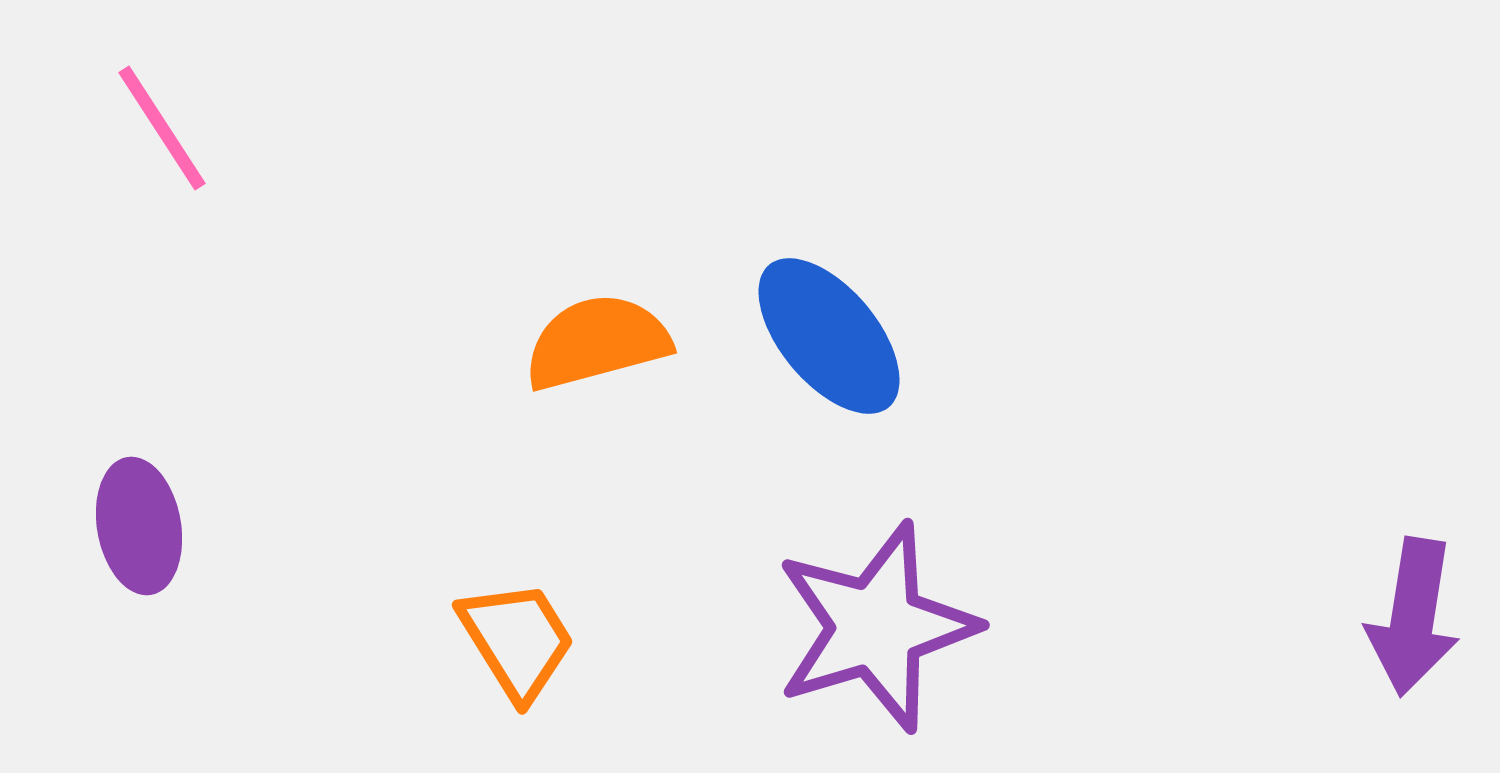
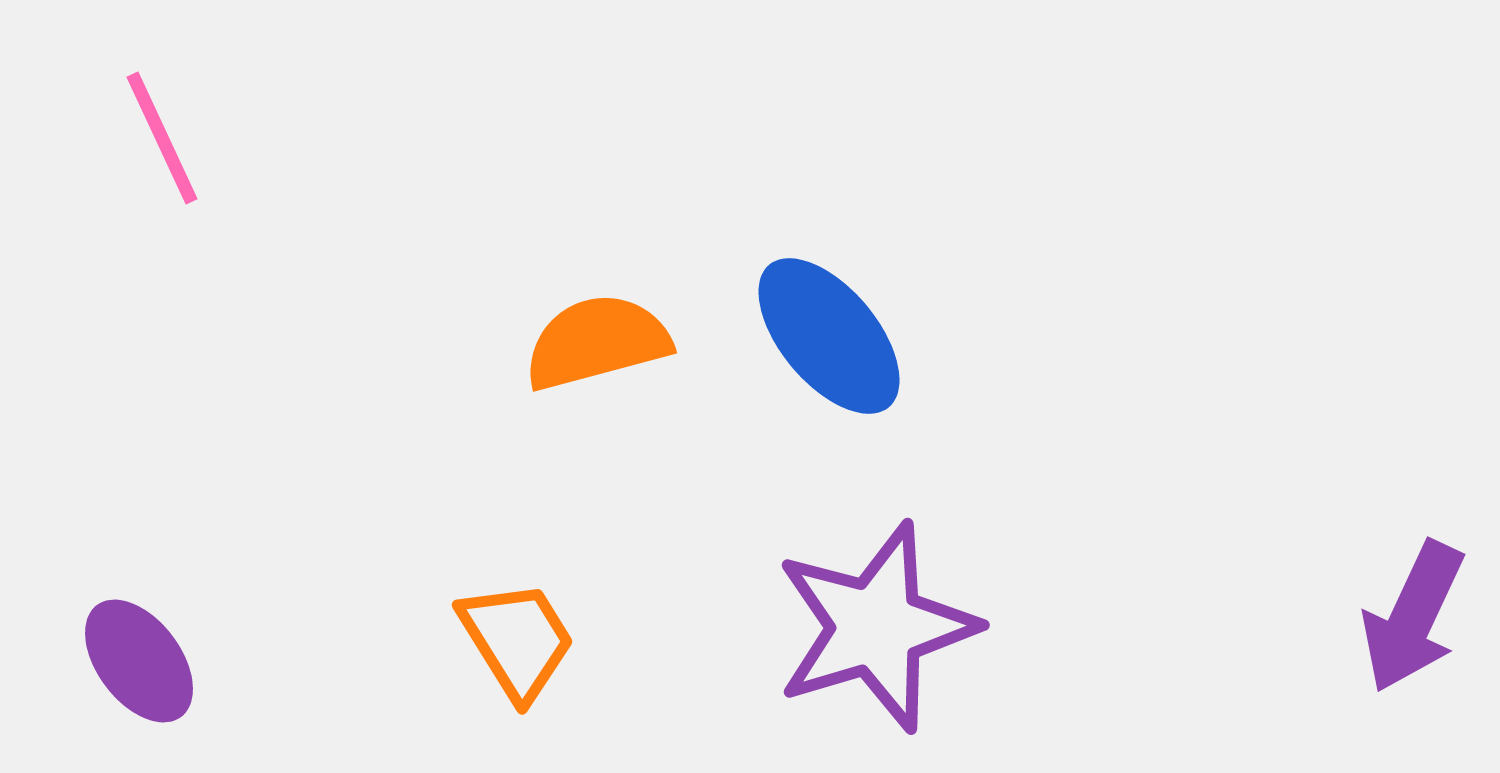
pink line: moved 10 px down; rotated 8 degrees clockwise
purple ellipse: moved 135 px down; rotated 27 degrees counterclockwise
purple arrow: rotated 16 degrees clockwise
